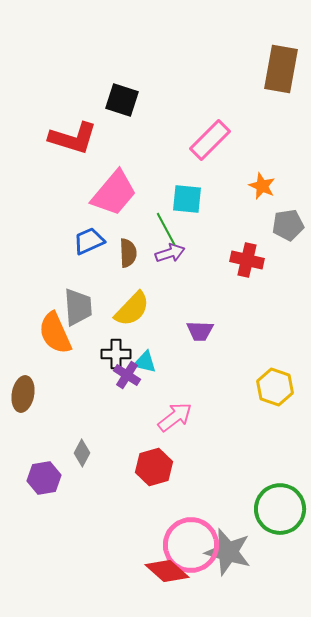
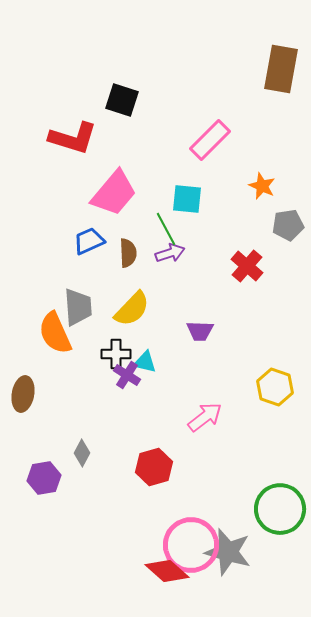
red cross: moved 6 px down; rotated 28 degrees clockwise
pink arrow: moved 30 px right
